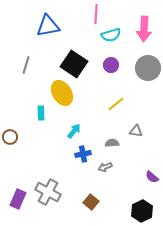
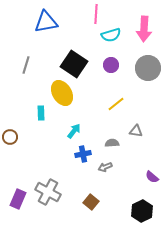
blue triangle: moved 2 px left, 4 px up
